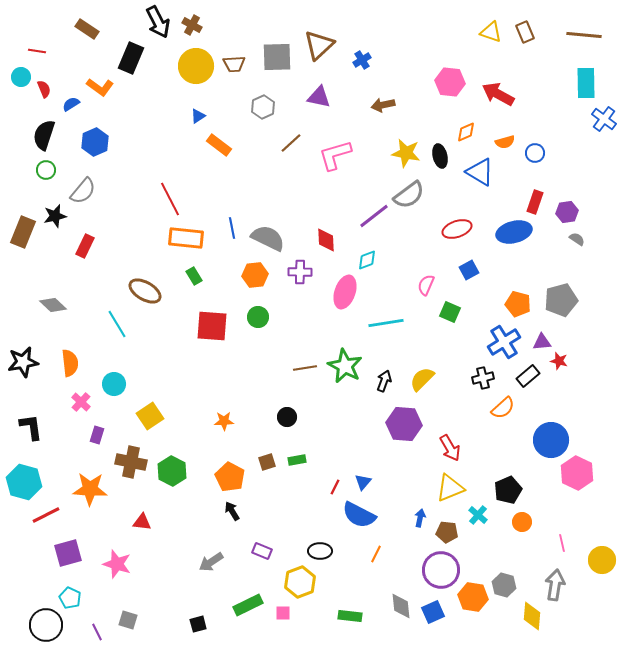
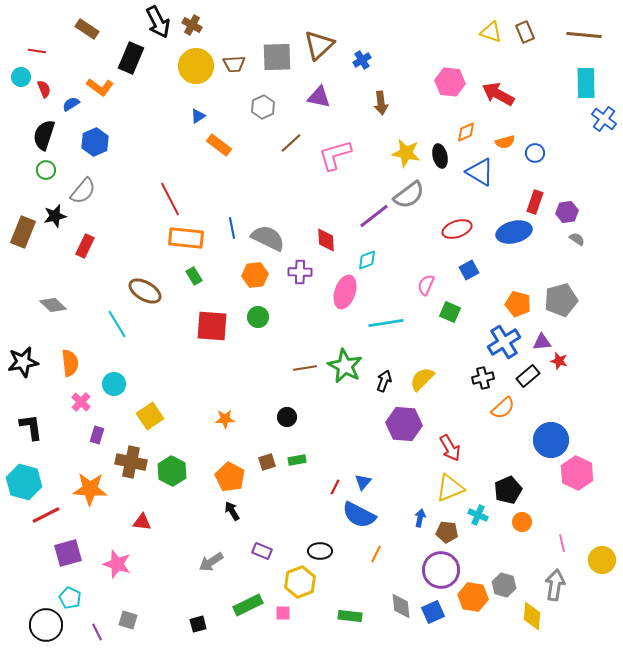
brown arrow at (383, 105): moved 2 px left, 2 px up; rotated 85 degrees counterclockwise
orange star at (224, 421): moved 1 px right, 2 px up
cyan cross at (478, 515): rotated 18 degrees counterclockwise
